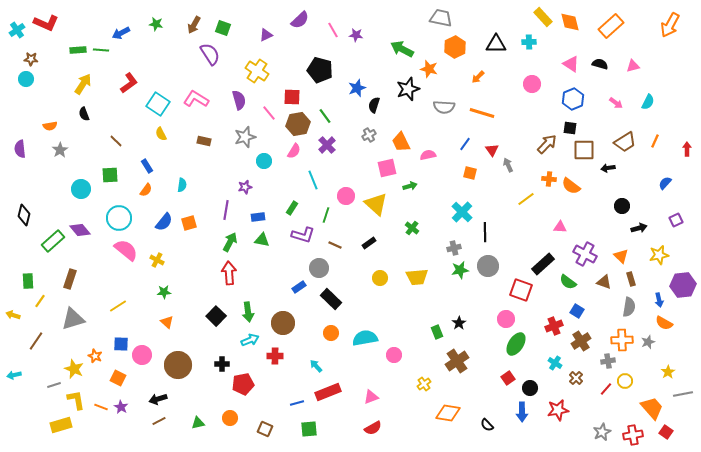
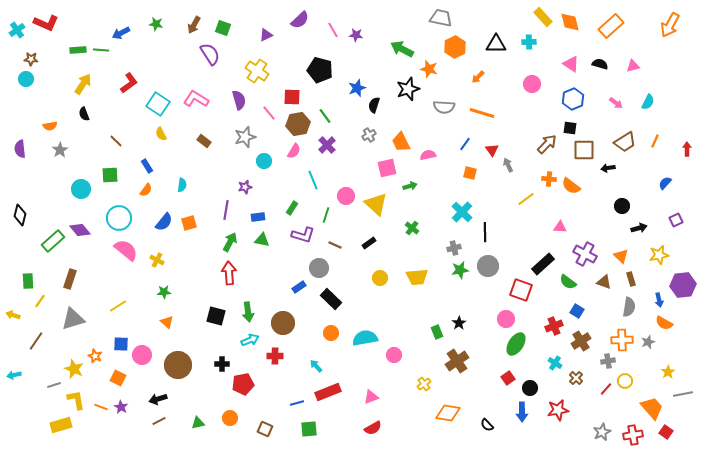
brown rectangle at (204, 141): rotated 24 degrees clockwise
black diamond at (24, 215): moved 4 px left
black square at (216, 316): rotated 30 degrees counterclockwise
